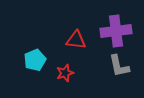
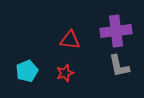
red triangle: moved 6 px left
cyan pentagon: moved 8 px left, 11 px down
